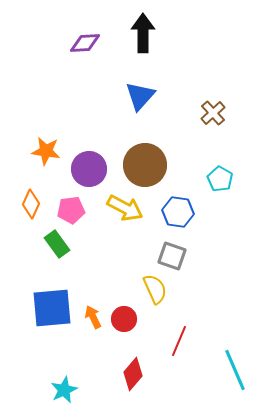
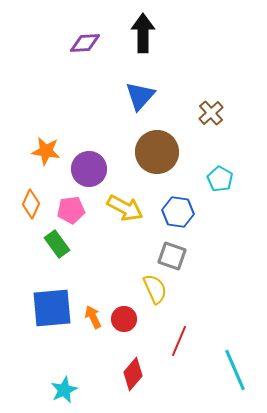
brown cross: moved 2 px left
brown circle: moved 12 px right, 13 px up
